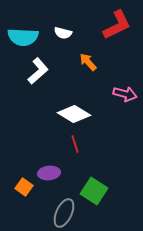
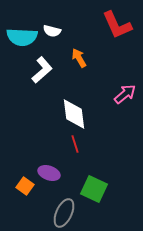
red L-shape: rotated 92 degrees clockwise
white semicircle: moved 11 px left, 2 px up
cyan semicircle: moved 1 px left
orange arrow: moved 9 px left, 4 px up; rotated 12 degrees clockwise
white L-shape: moved 4 px right, 1 px up
pink arrow: rotated 55 degrees counterclockwise
white diamond: rotated 52 degrees clockwise
purple ellipse: rotated 25 degrees clockwise
orange square: moved 1 px right, 1 px up
green square: moved 2 px up; rotated 8 degrees counterclockwise
